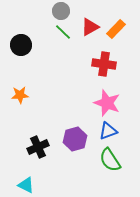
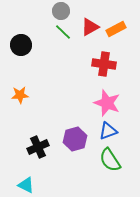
orange rectangle: rotated 18 degrees clockwise
